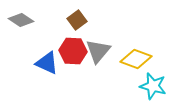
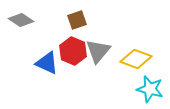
brown square: rotated 18 degrees clockwise
red hexagon: rotated 20 degrees clockwise
cyan star: moved 3 px left, 3 px down
